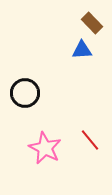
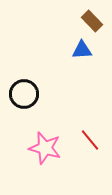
brown rectangle: moved 2 px up
black circle: moved 1 px left, 1 px down
pink star: rotated 12 degrees counterclockwise
